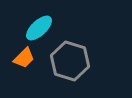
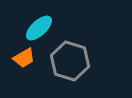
orange trapezoid: rotated 15 degrees clockwise
